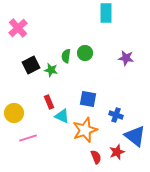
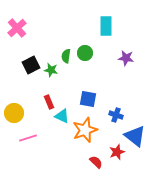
cyan rectangle: moved 13 px down
pink cross: moved 1 px left
red semicircle: moved 5 px down; rotated 24 degrees counterclockwise
